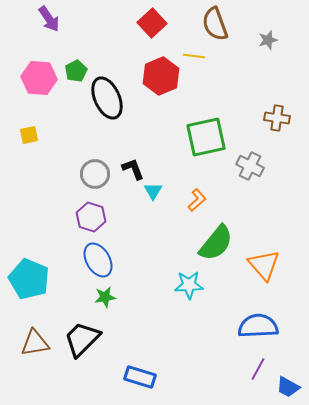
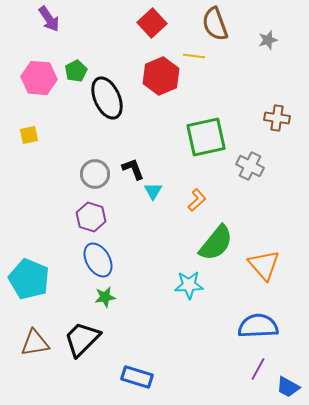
blue rectangle: moved 3 px left
